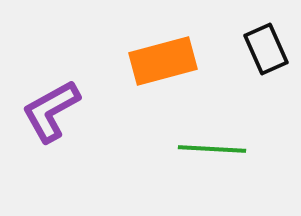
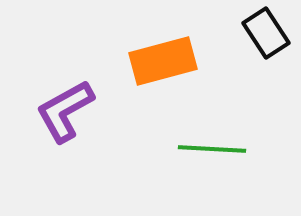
black rectangle: moved 16 px up; rotated 9 degrees counterclockwise
purple L-shape: moved 14 px right
